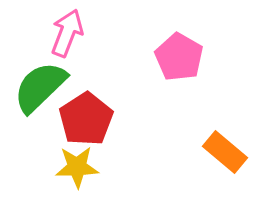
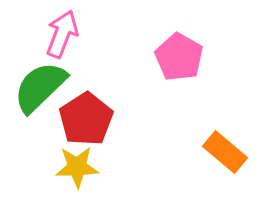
pink arrow: moved 5 px left, 1 px down
